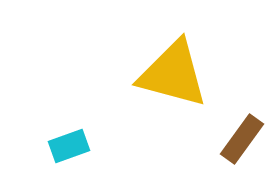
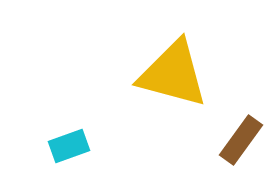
brown rectangle: moved 1 px left, 1 px down
